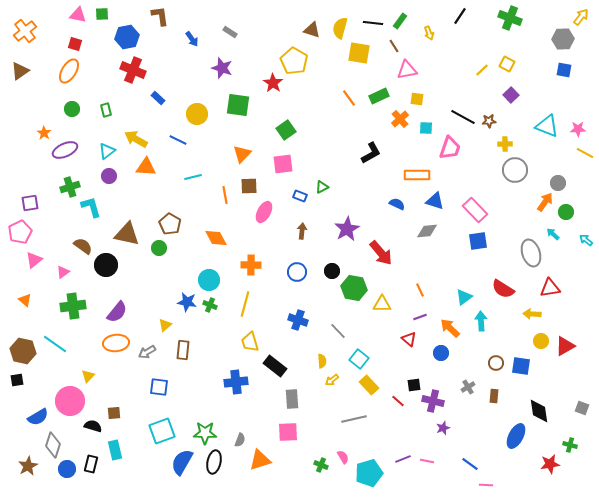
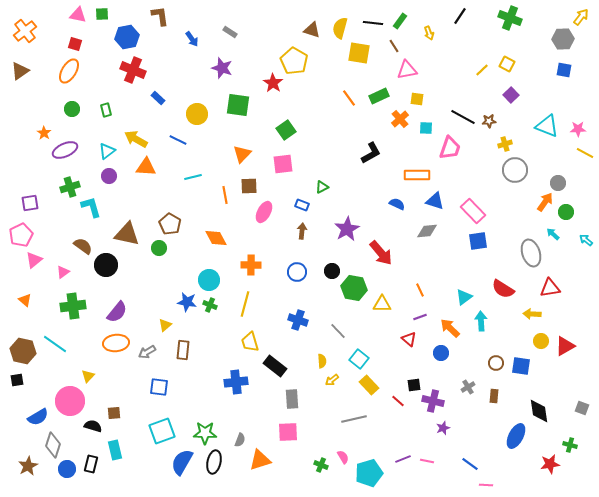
yellow cross at (505, 144): rotated 16 degrees counterclockwise
blue rectangle at (300, 196): moved 2 px right, 9 px down
pink rectangle at (475, 210): moved 2 px left, 1 px down
pink pentagon at (20, 232): moved 1 px right, 3 px down
